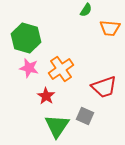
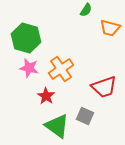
orange trapezoid: rotated 10 degrees clockwise
green triangle: rotated 28 degrees counterclockwise
